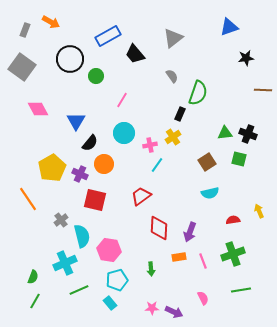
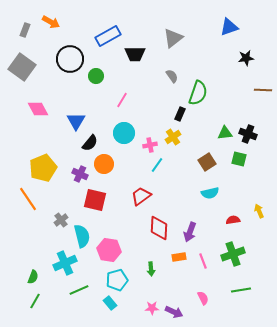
black trapezoid at (135, 54): rotated 50 degrees counterclockwise
yellow pentagon at (52, 168): moved 9 px left; rotated 8 degrees clockwise
